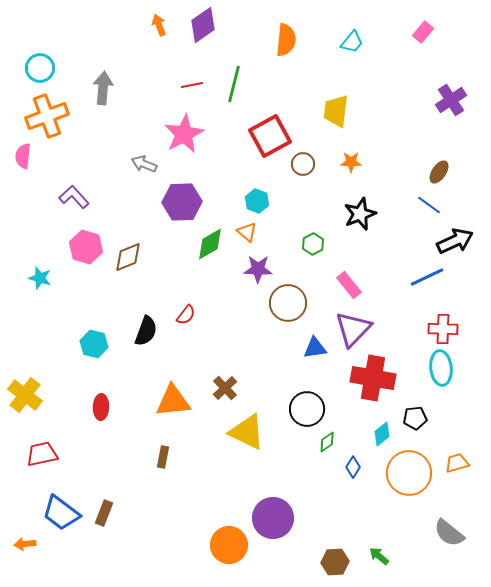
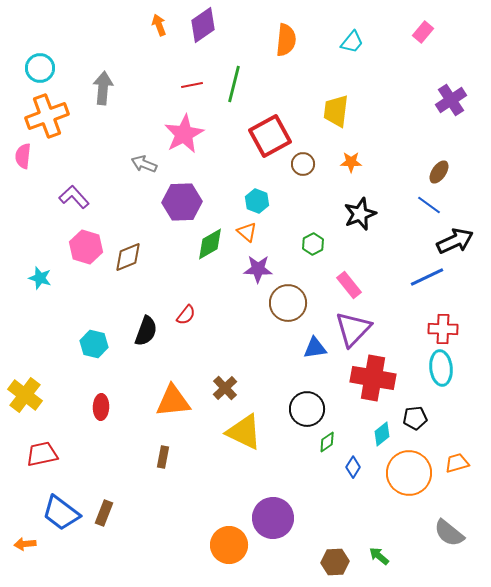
yellow triangle at (247, 432): moved 3 px left
